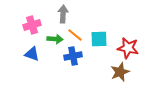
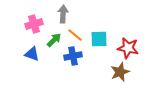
pink cross: moved 2 px right, 1 px up
green arrow: moved 1 px left, 1 px down; rotated 49 degrees counterclockwise
